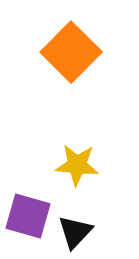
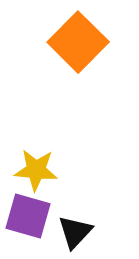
orange square: moved 7 px right, 10 px up
yellow star: moved 41 px left, 5 px down
